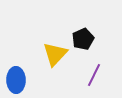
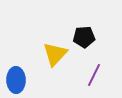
black pentagon: moved 1 px right, 2 px up; rotated 20 degrees clockwise
